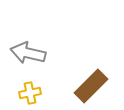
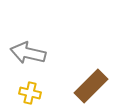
yellow cross: rotated 25 degrees clockwise
